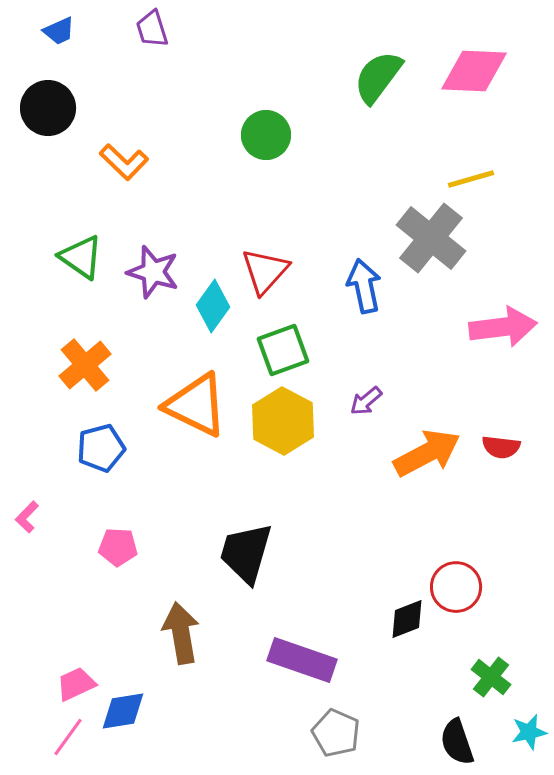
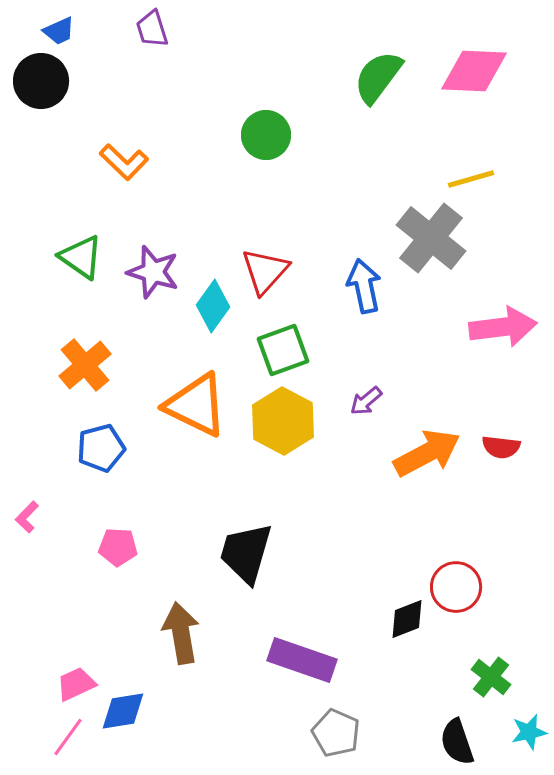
black circle: moved 7 px left, 27 px up
